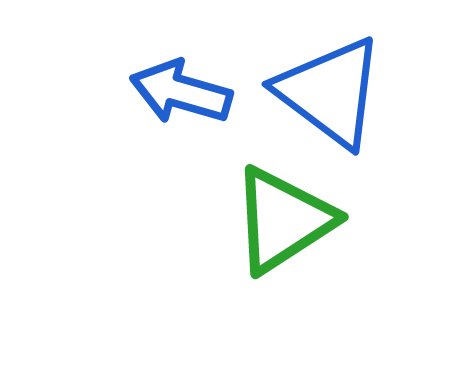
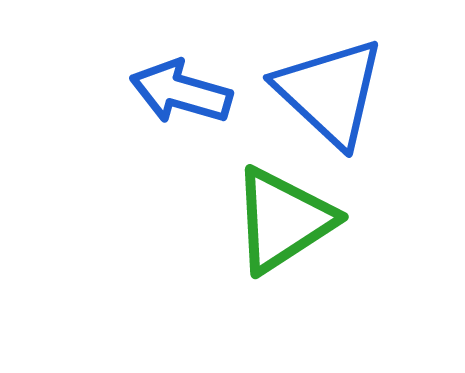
blue triangle: rotated 6 degrees clockwise
